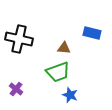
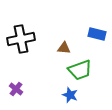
blue rectangle: moved 5 px right, 1 px down
black cross: moved 2 px right; rotated 24 degrees counterclockwise
green trapezoid: moved 22 px right, 2 px up
